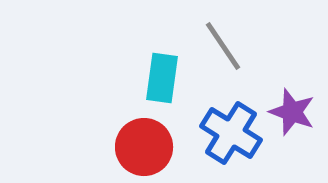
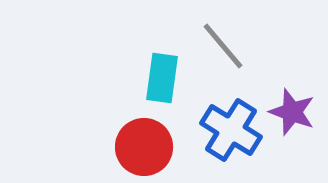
gray line: rotated 6 degrees counterclockwise
blue cross: moved 3 px up
